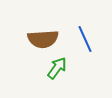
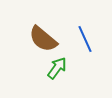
brown semicircle: rotated 44 degrees clockwise
